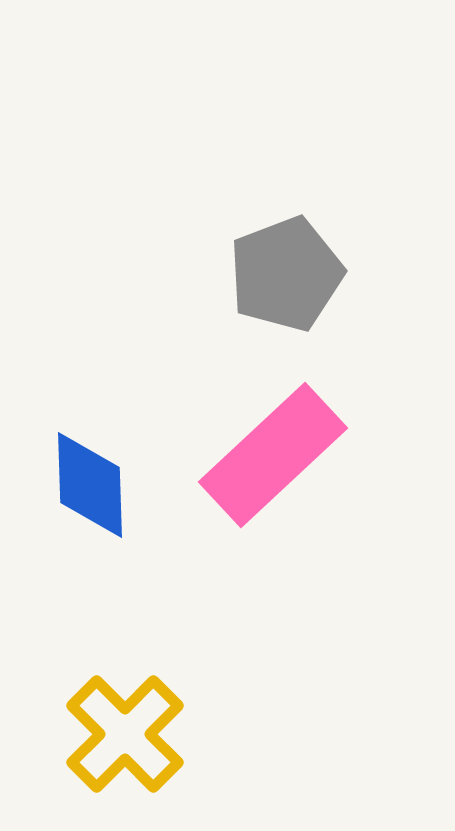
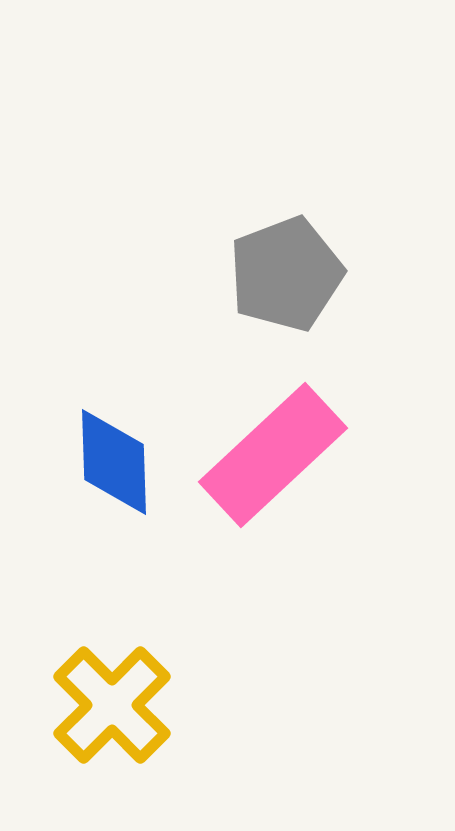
blue diamond: moved 24 px right, 23 px up
yellow cross: moved 13 px left, 29 px up
